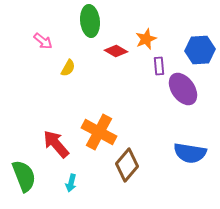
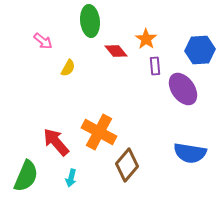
orange star: rotated 15 degrees counterclockwise
red diamond: rotated 20 degrees clockwise
purple rectangle: moved 4 px left
red arrow: moved 2 px up
green semicircle: moved 2 px right; rotated 44 degrees clockwise
cyan arrow: moved 5 px up
